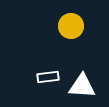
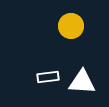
white triangle: moved 4 px up
